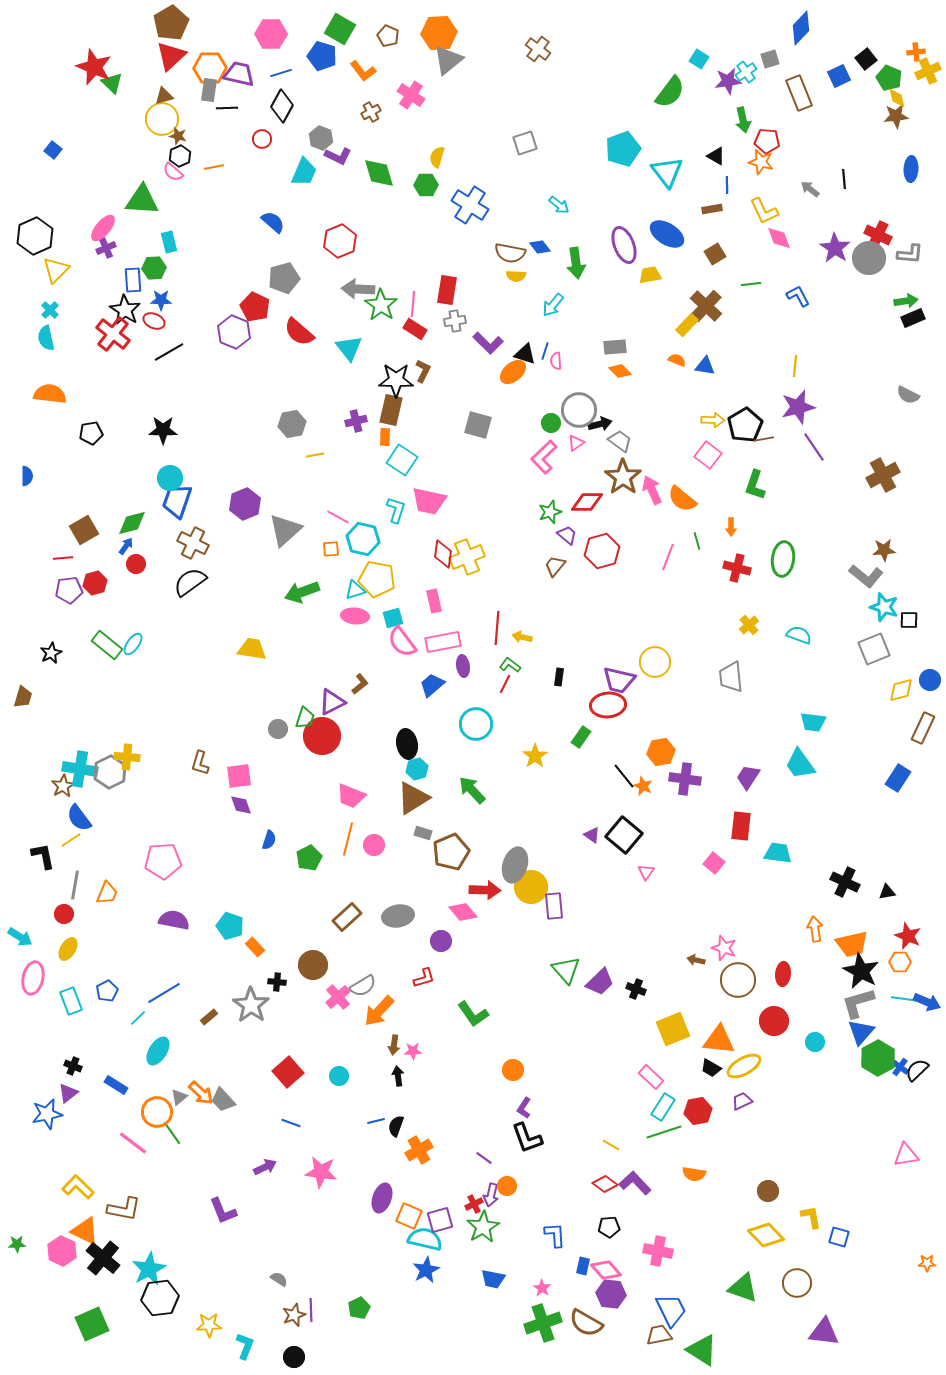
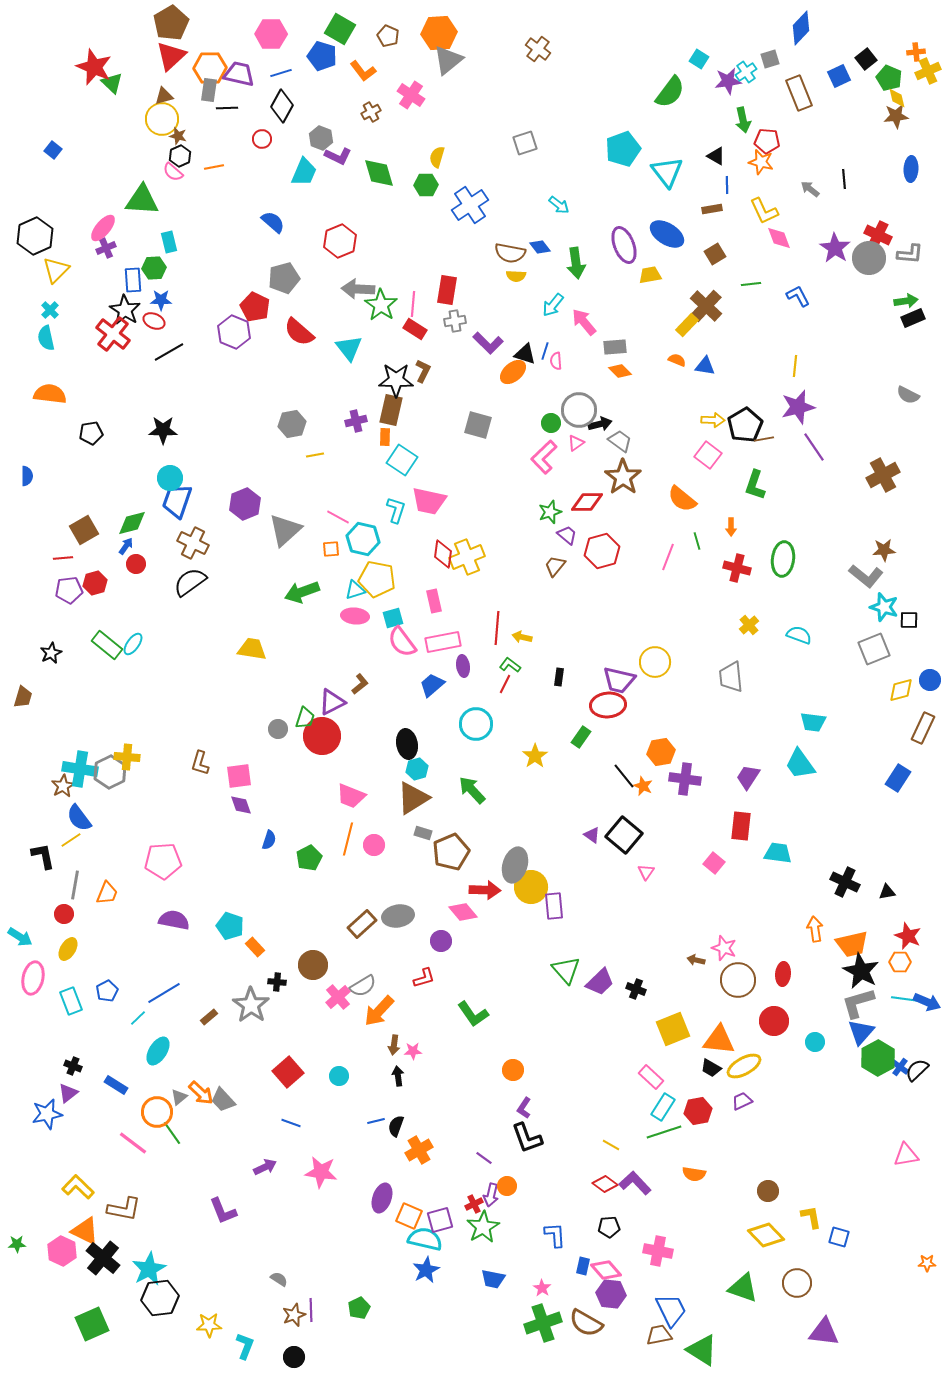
blue cross at (470, 205): rotated 24 degrees clockwise
pink arrow at (652, 490): moved 68 px left, 168 px up; rotated 16 degrees counterclockwise
brown rectangle at (347, 917): moved 15 px right, 7 px down
